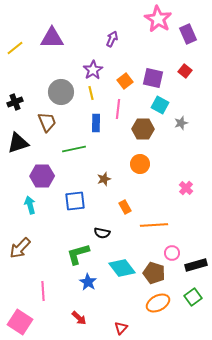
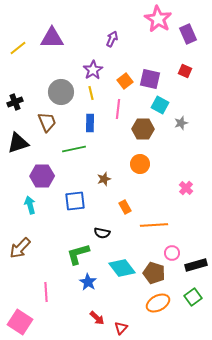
yellow line at (15, 48): moved 3 px right
red square at (185, 71): rotated 16 degrees counterclockwise
purple square at (153, 78): moved 3 px left, 1 px down
blue rectangle at (96, 123): moved 6 px left
pink line at (43, 291): moved 3 px right, 1 px down
red arrow at (79, 318): moved 18 px right
